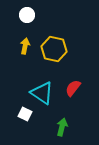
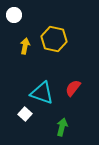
white circle: moved 13 px left
yellow hexagon: moved 10 px up
cyan triangle: rotated 15 degrees counterclockwise
white square: rotated 16 degrees clockwise
